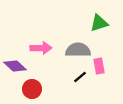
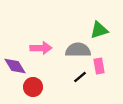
green triangle: moved 7 px down
purple diamond: rotated 15 degrees clockwise
red circle: moved 1 px right, 2 px up
